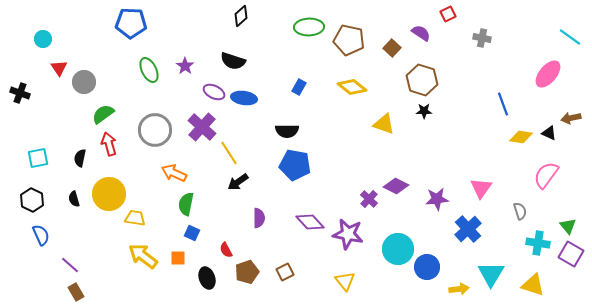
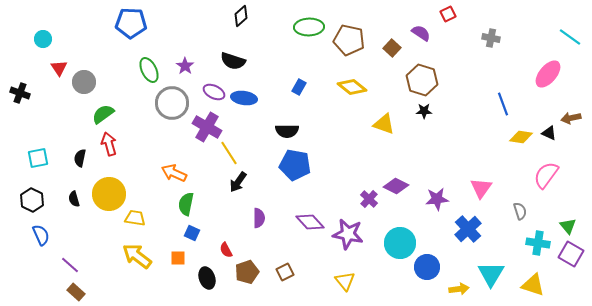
gray cross at (482, 38): moved 9 px right
purple cross at (202, 127): moved 5 px right; rotated 12 degrees counterclockwise
gray circle at (155, 130): moved 17 px right, 27 px up
black arrow at (238, 182): rotated 20 degrees counterclockwise
cyan circle at (398, 249): moved 2 px right, 6 px up
yellow arrow at (143, 256): moved 6 px left
brown rectangle at (76, 292): rotated 18 degrees counterclockwise
